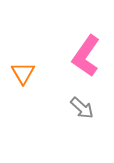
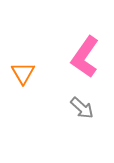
pink L-shape: moved 1 px left, 1 px down
